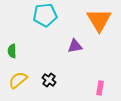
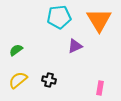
cyan pentagon: moved 14 px right, 2 px down
purple triangle: rotated 14 degrees counterclockwise
green semicircle: moved 4 px right, 1 px up; rotated 56 degrees clockwise
black cross: rotated 24 degrees counterclockwise
